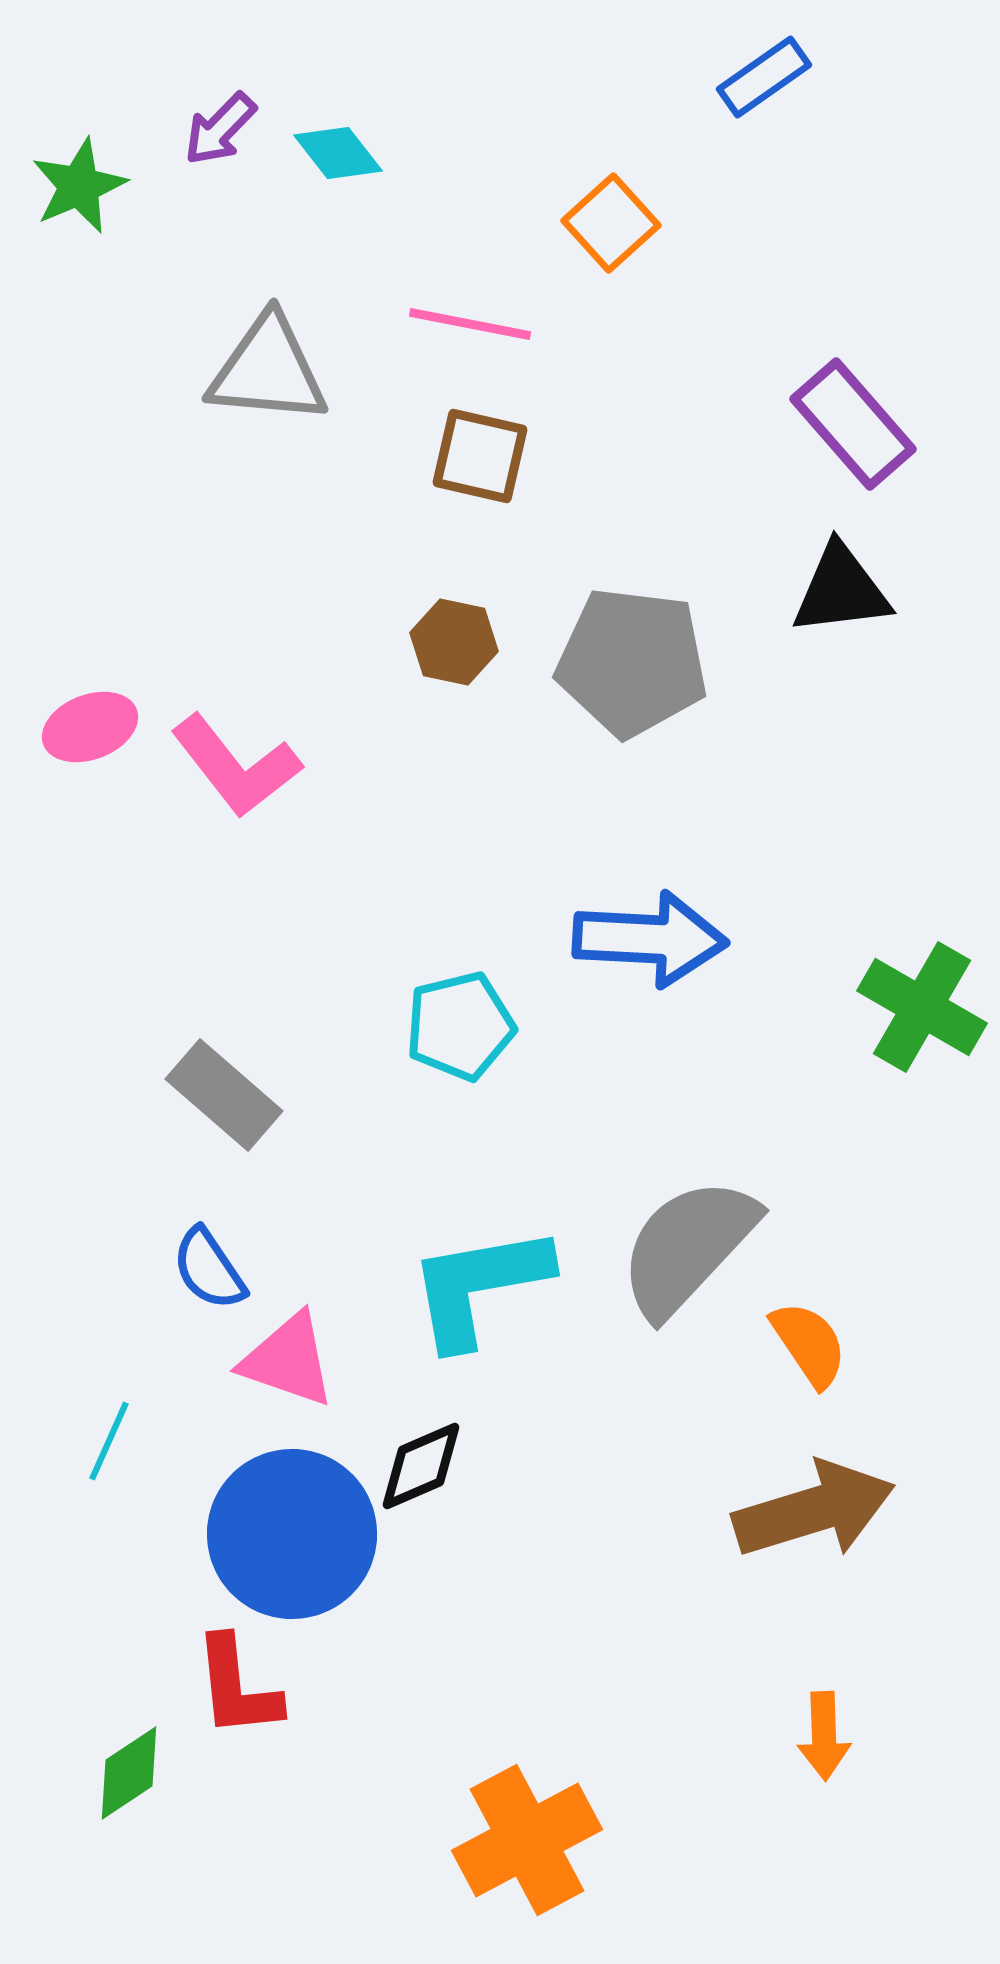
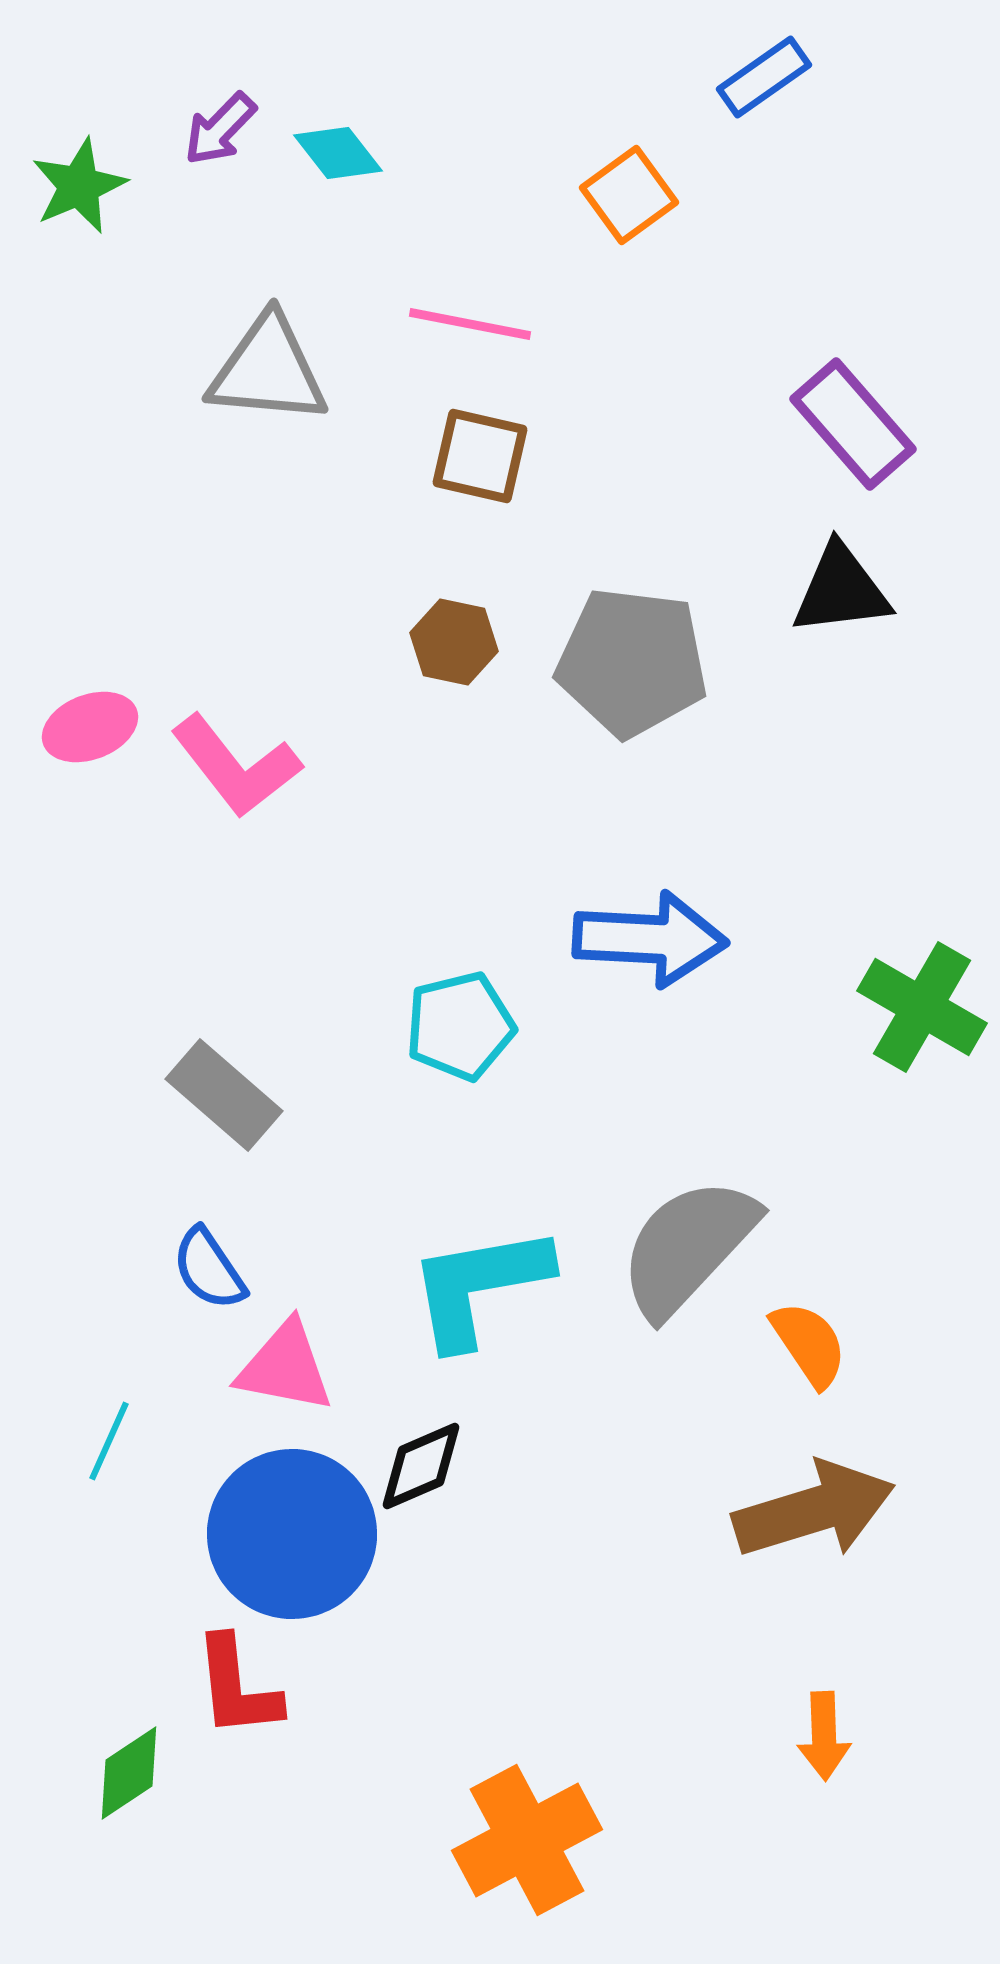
orange square: moved 18 px right, 28 px up; rotated 6 degrees clockwise
pink triangle: moved 3 px left, 7 px down; rotated 8 degrees counterclockwise
